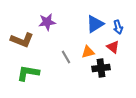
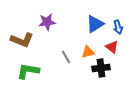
red triangle: moved 1 px left
green L-shape: moved 2 px up
